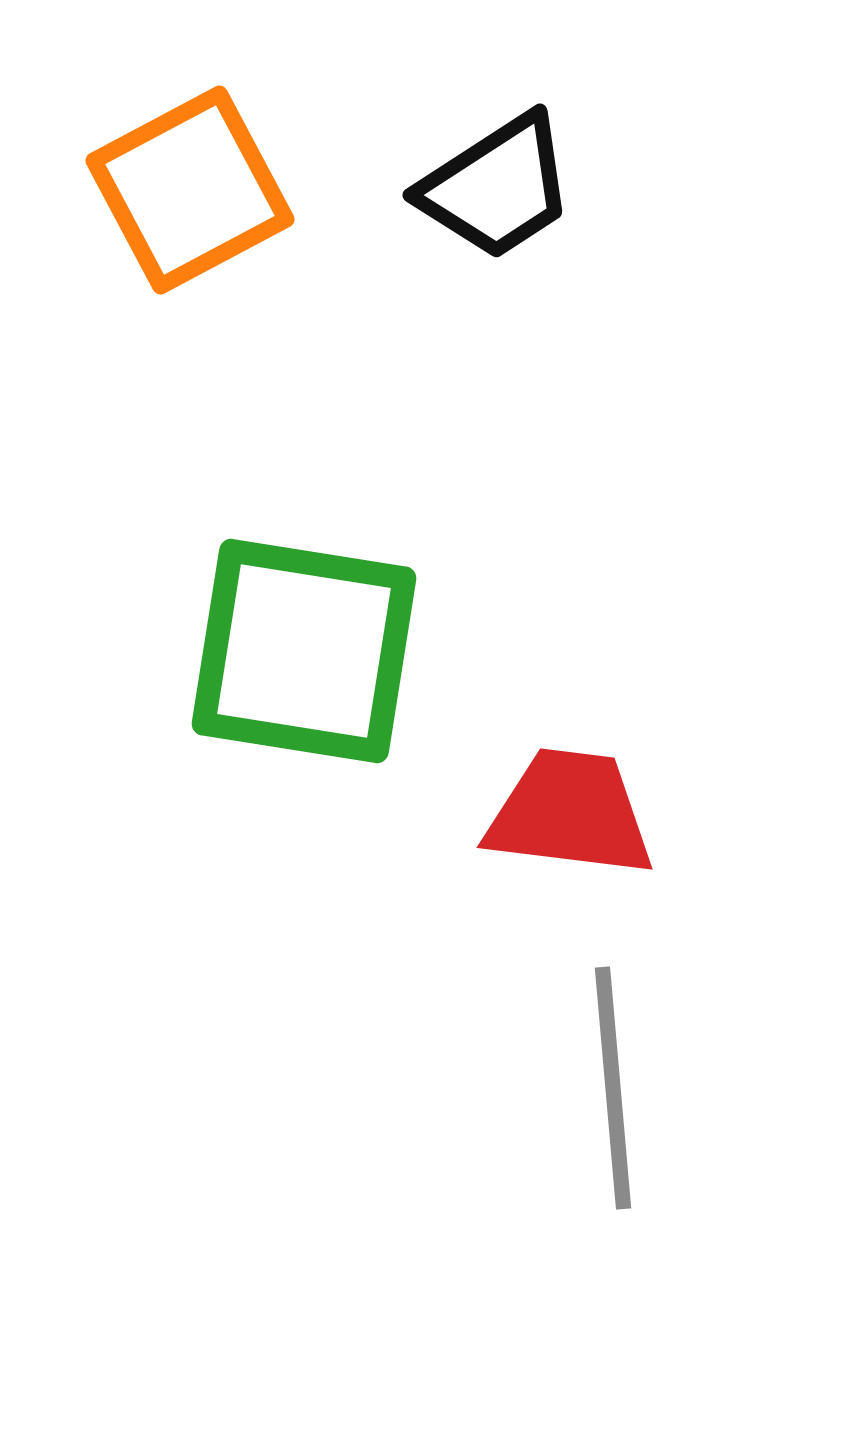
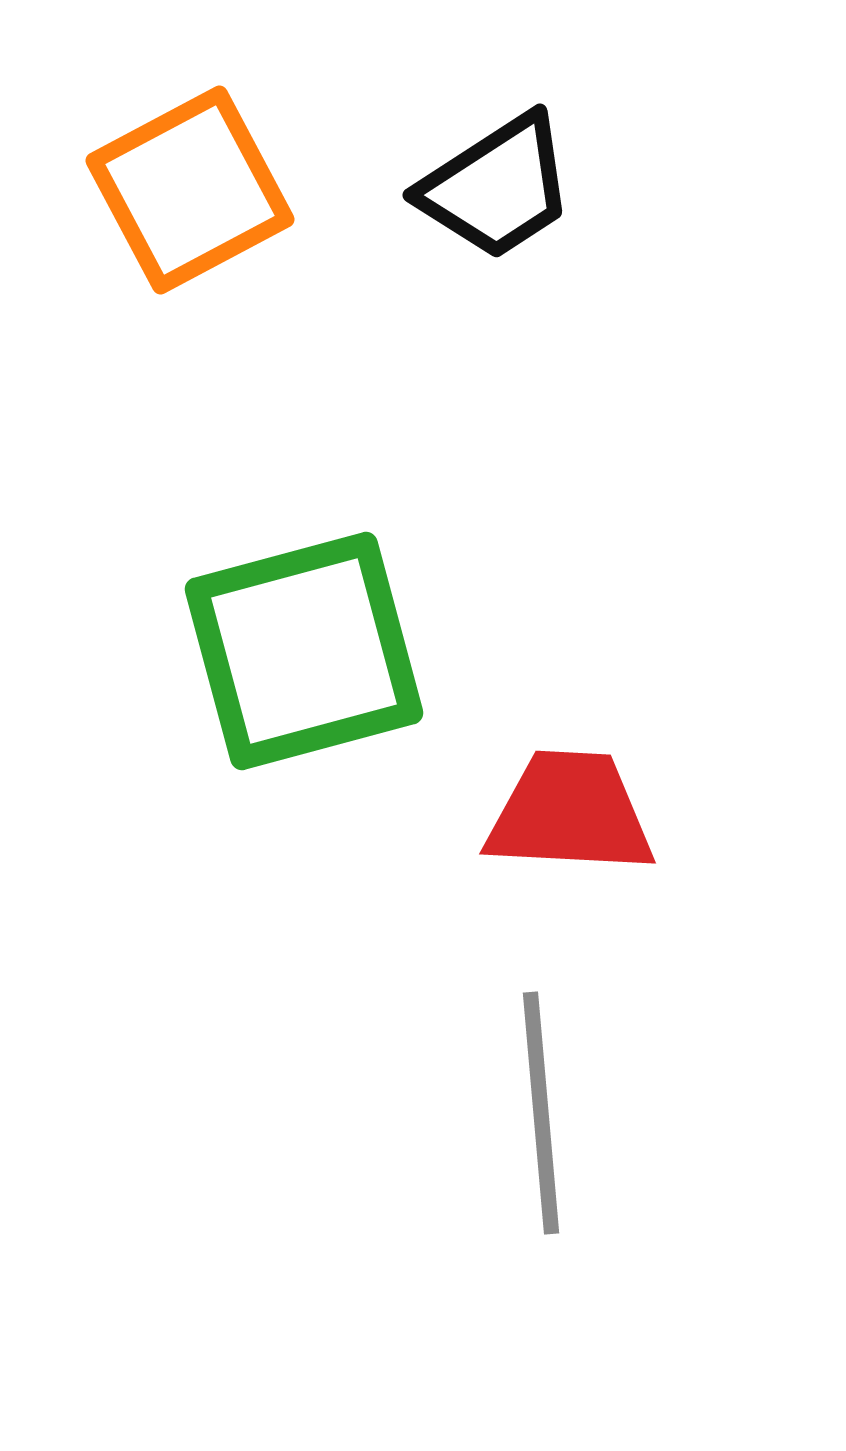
green square: rotated 24 degrees counterclockwise
red trapezoid: rotated 4 degrees counterclockwise
gray line: moved 72 px left, 25 px down
